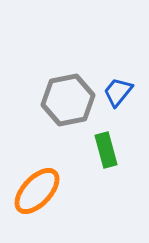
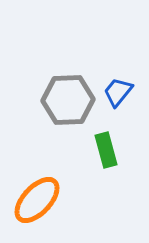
gray hexagon: rotated 9 degrees clockwise
orange ellipse: moved 9 px down
